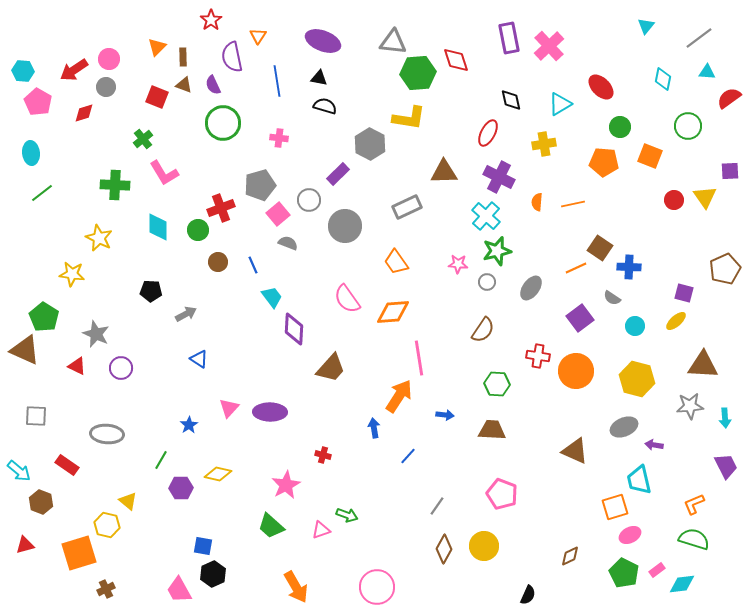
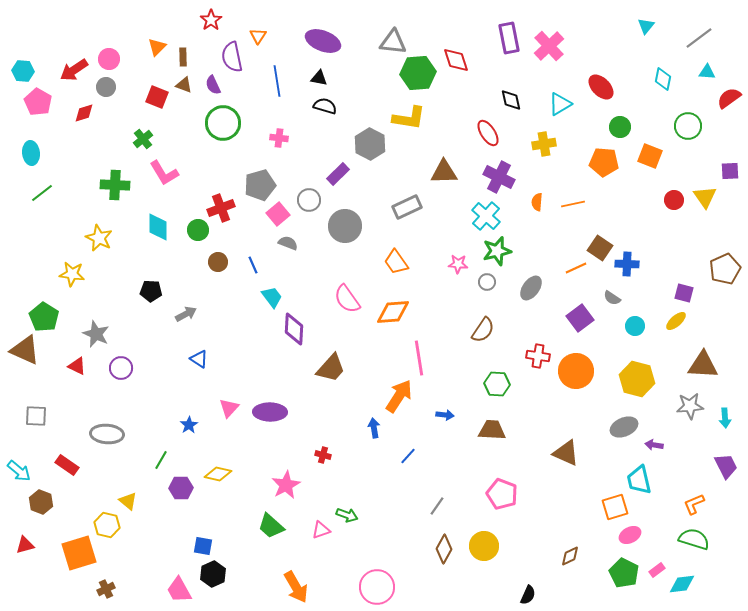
red ellipse at (488, 133): rotated 60 degrees counterclockwise
blue cross at (629, 267): moved 2 px left, 3 px up
brown triangle at (575, 451): moved 9 px left, 2 px down
